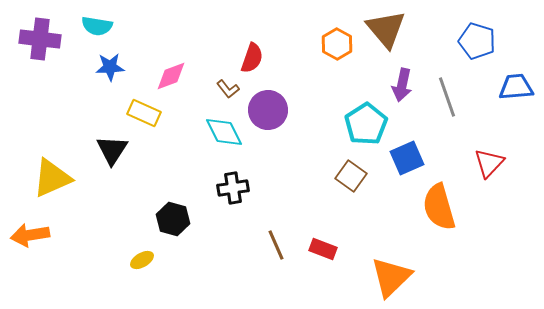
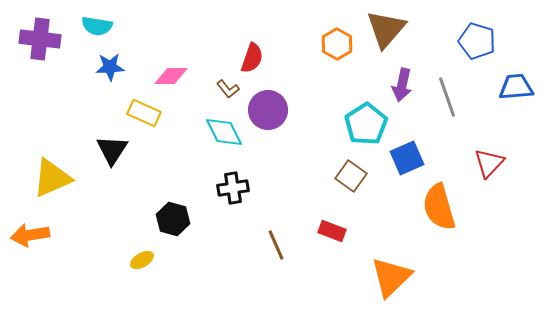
brown triangle: rotated 21 degrees clockwise
pink diamond: rotated 20 degrees clockwise
red rectangle: moved 9 px right, 18 px up
